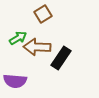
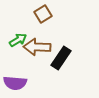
green arrow: moved 2 px down
purple semicircle: moved 2 px down
